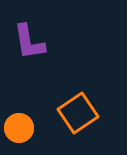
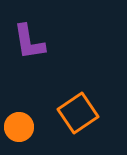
orange circle: moved 1 px up
